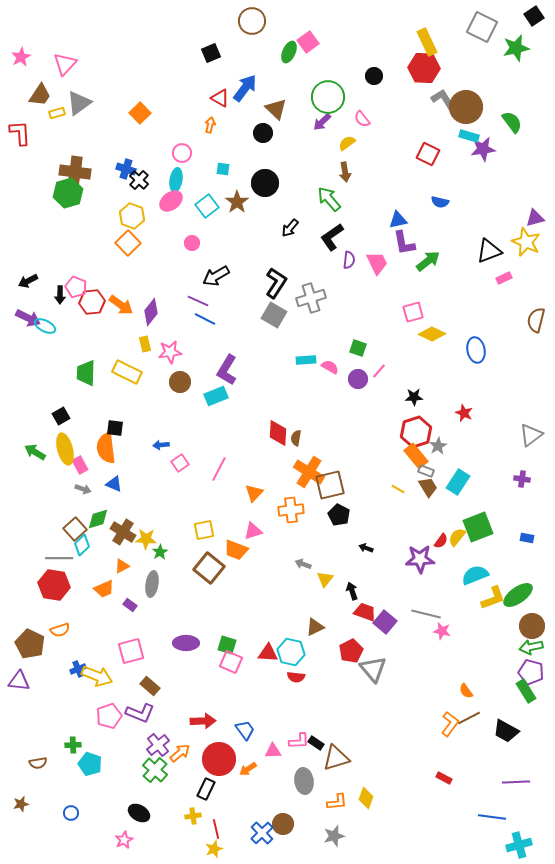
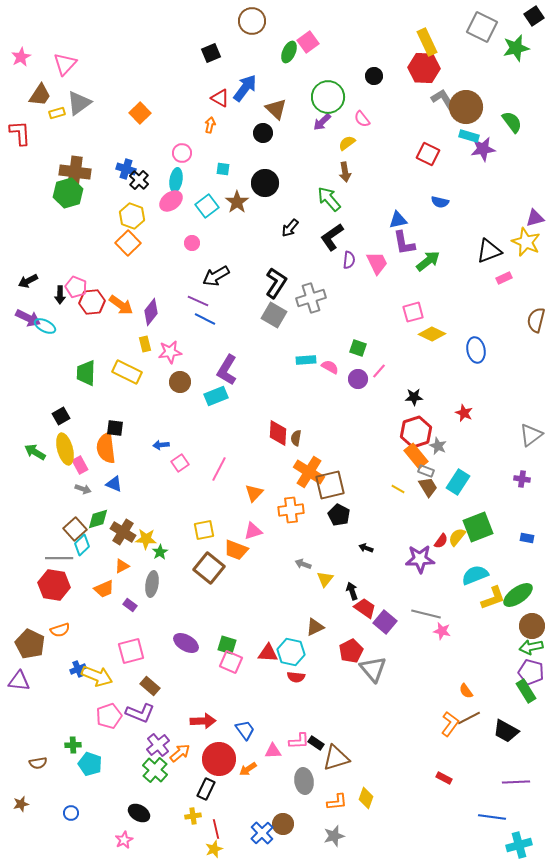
gray star at (438, 446): rotated 18 degrees counterclockwise
red trapezoid at (365, 612): moved 4 px up; rotated 15 degrees clockwise
purple ellipse at (186, 643): rotated 30 degrees clockwise
